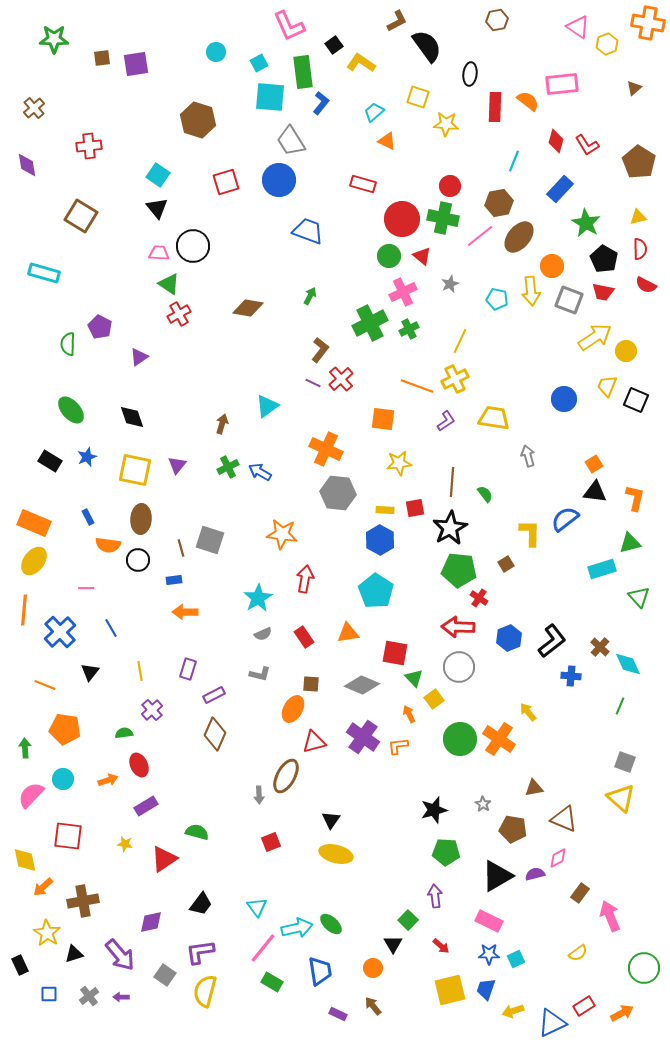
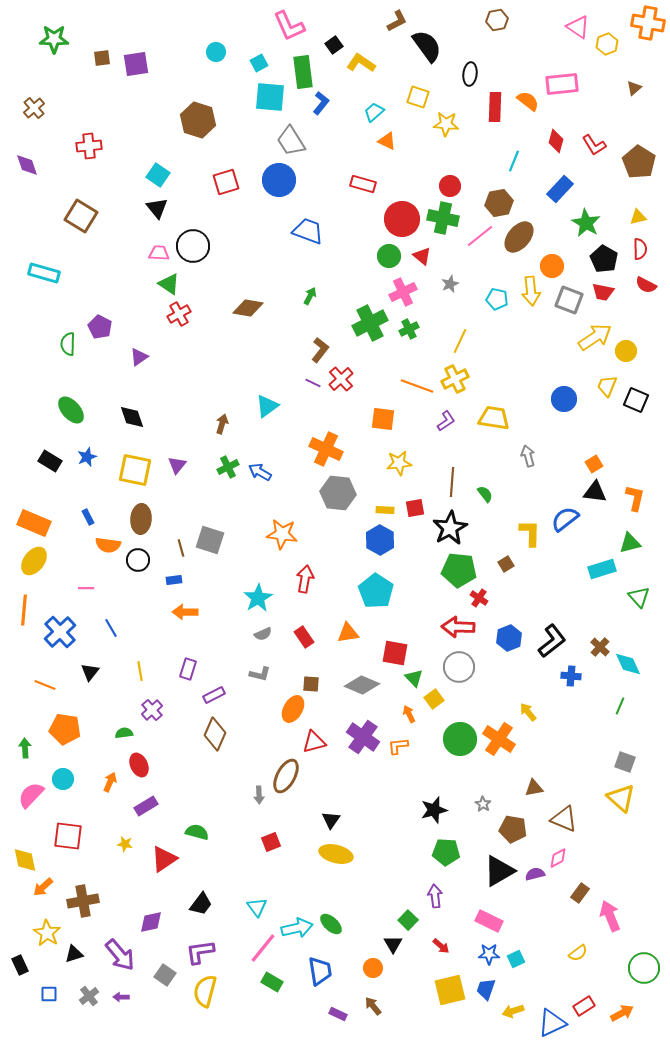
red L-shape at (587, 145): moved 7 px right
purple diamond at (27, 165): rotated 10 degrees counterclockwise
orange arrow at (108, 780): moved 2 px right, 2 px down; rotated 48 degrees counterclockwise
black triangle at (497, 876): moved 2 px right, 5 px up
